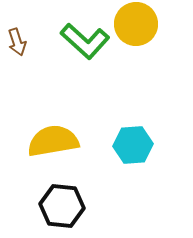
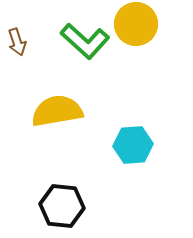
yellow semicircle: moved 4 px right, 30 px up
